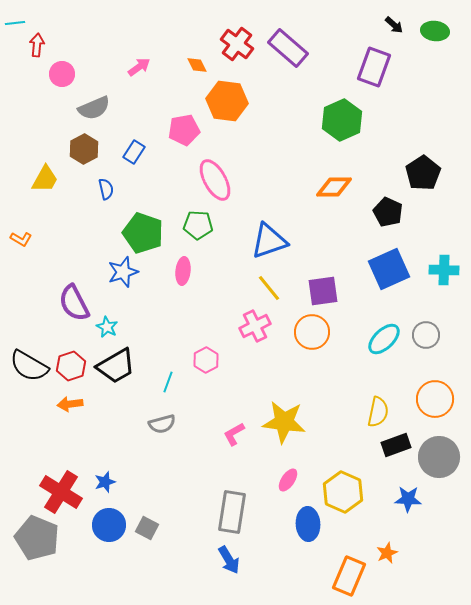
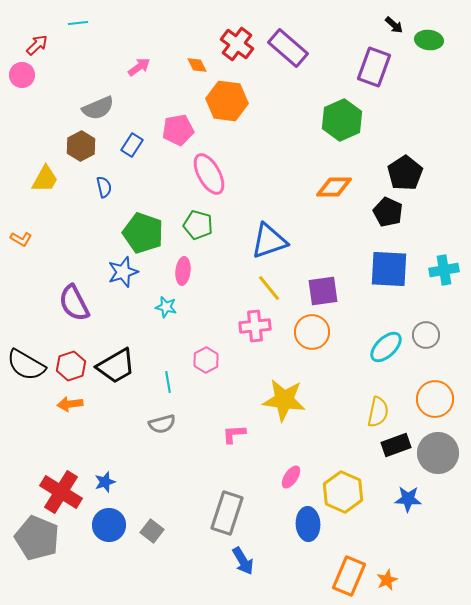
cyan line at (15, 23): moved 63 px right
green ellipse at (435, 31): moved 6 px left, 9 px down
red arrow at (37, 45): rotated 40 degrees clockwise
pink circle at (62, 74): moved 40 px left, 1 px down
gray semicircle at (94, 108): moved 4 px right
pink pentagon at (184, 130): moved 6 px left
brown hexagon at (84, 149): moved 3 px left, 3 px up
blue rectangle at (134, 152): moved 2 px left, 7 px up
black pentagon at (423, 173): moved 18 px left
pink ellipse at (215, 180): moved 6 px left, 6 px up
blue semicircle at (106, 189): moved 2 px left, 2 px up
green pentagon at (198, 225): rotated 12 degrees clockwise
blue square at (389, 269): rotated 27 degrees clockwise
cyan cross at (444, 270): rotated 12 degrees counterclockwise
pink cross at (255, 326): rotated 20 degrees clockwise
cyan star at (107, 327): moved 59 px right, 20 px up; rotated 15 degrees counterclockwise
cyan ellipse at (384, 339): moved 2 px right, 8 px down
black semicircle at (29, 366): moved 3 px left, 1 px up
cyan line at (168, 382): rotated 30 degrees counterclockwise
yellow star at (284, 422): moved 22 px up
pink L-shape at (234, 434): rotated 25 degrees clockwise
gray circle at (439, 457): moved 1 px left, 4 px up
pink ellipse at (288, 480): moved 3 px right, 3 px up
gray rectangle at (232, 512): moved 5 px left, 1 px down; rotated 9 degrees clockwise
gray square at (147, 528): moved 5 px right, 3 px down; rotated 10 degrees clockwise
orange star at (387, 553): moved 27 px down
blue arrow at (229, 560): moved 14 px right, 1 px down
